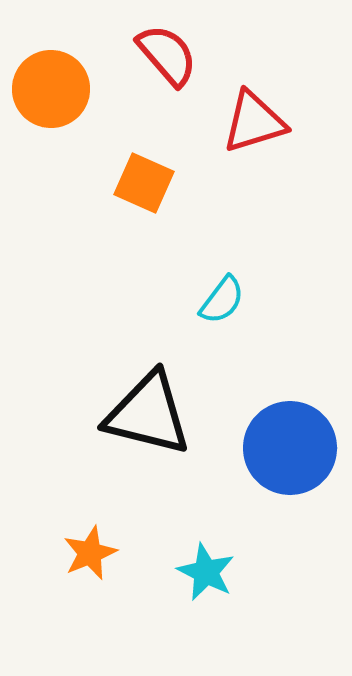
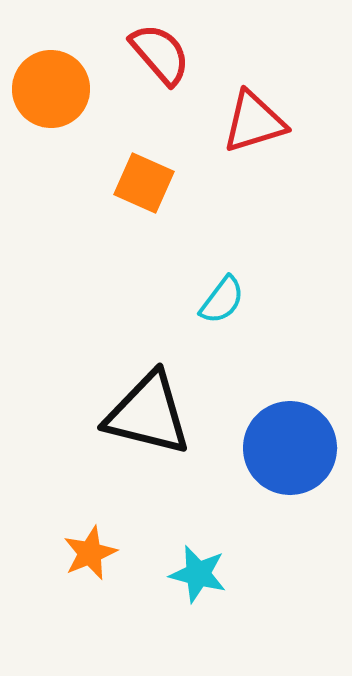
red semicircle: moved 7 px left, 1 px up
cyan star: moved 8 px left, 2 px down; rotated 12 degrees counterclockwise
